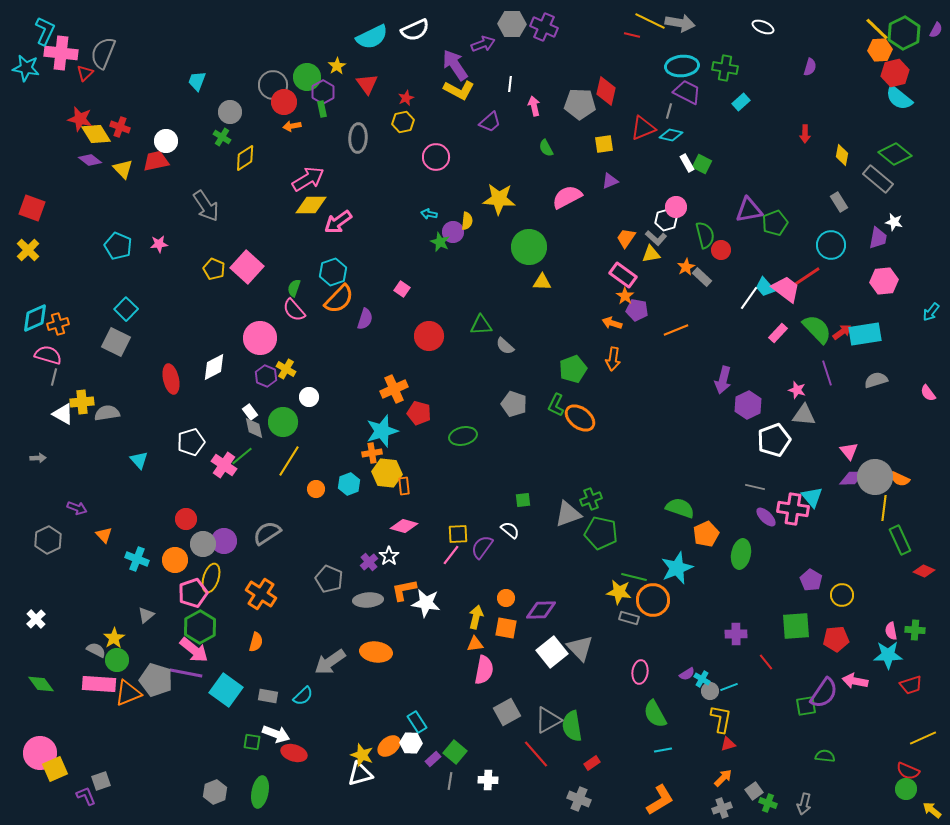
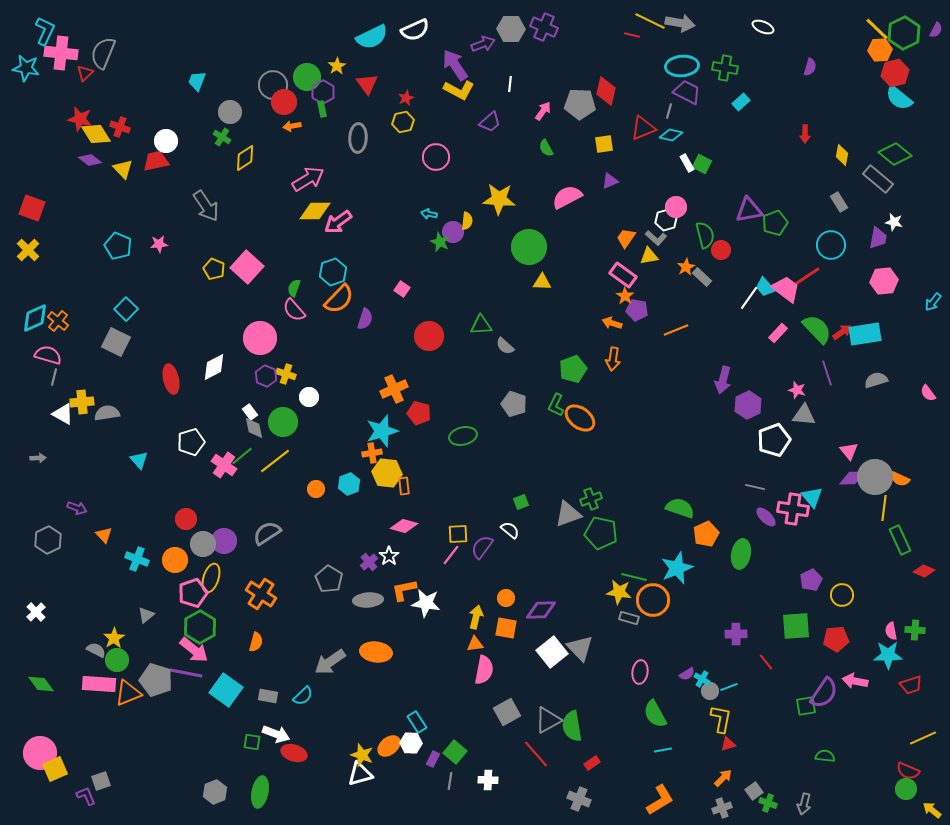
gray hexagon at (512, 24): moved 1 px left, 5 px down
pink arrow at (534, 106): moved 9 px right, 5 px down; rotated 48 degrees clockwise
yellow diamond at (311, 205): moved 4 px right, 6 px down
yellow triangle at (651, 254): moved 2 px left, 2 px down
cyan arrow at (931, 312): moved 2 px right, 10 px up
orange cross at (58, 324): moved 3 px up; rotated 35 degrees counterclockwise
yellow cross at (286, 369): moved 5 px down; rotated 12 degrees counterclockwise
yellow line at (289, 461): moved 14 px left; rotated 20 degrees clockwise
green square at (523, 500): moved 2 px left, 2 px down; rotated 14 degrees counterclockwise
gray pentagon at (329, 579): rotated 8 degrees clockwise
purple pentagon at (811, 580): rotated 15 degrees clockwise
white cross at (36, 619): moved 7 px up
purple rectangle at (433, 759): rotated 21 degrees counterclockwise
